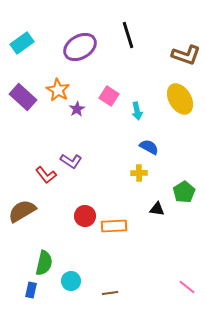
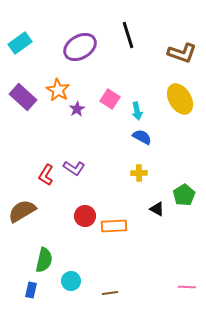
cyan rectangle: moved 2 px left
brown L-shape: moved 4 px left, 2 px up
pink square: moved 1 px right, 3 px down
blue semicircle: moved 7 px left, 10 px up
purple L-shape: moved 3 px right, 7 px down
red L-shape: rotated 70 degrees clockwise
green pentagon: moved 3 px down
black triangle: rotated 21 degrees clockwise
green semicircle: moved 3 px up
pink line: rotated 36 degrees counterclockwise
